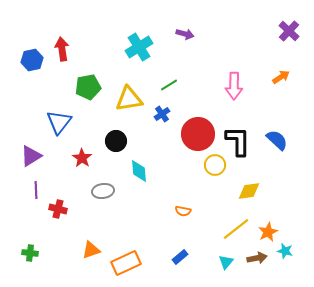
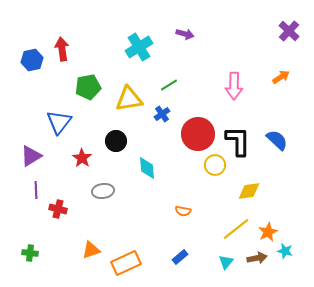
cyan diamond: moved 8 px right, 3 px up
